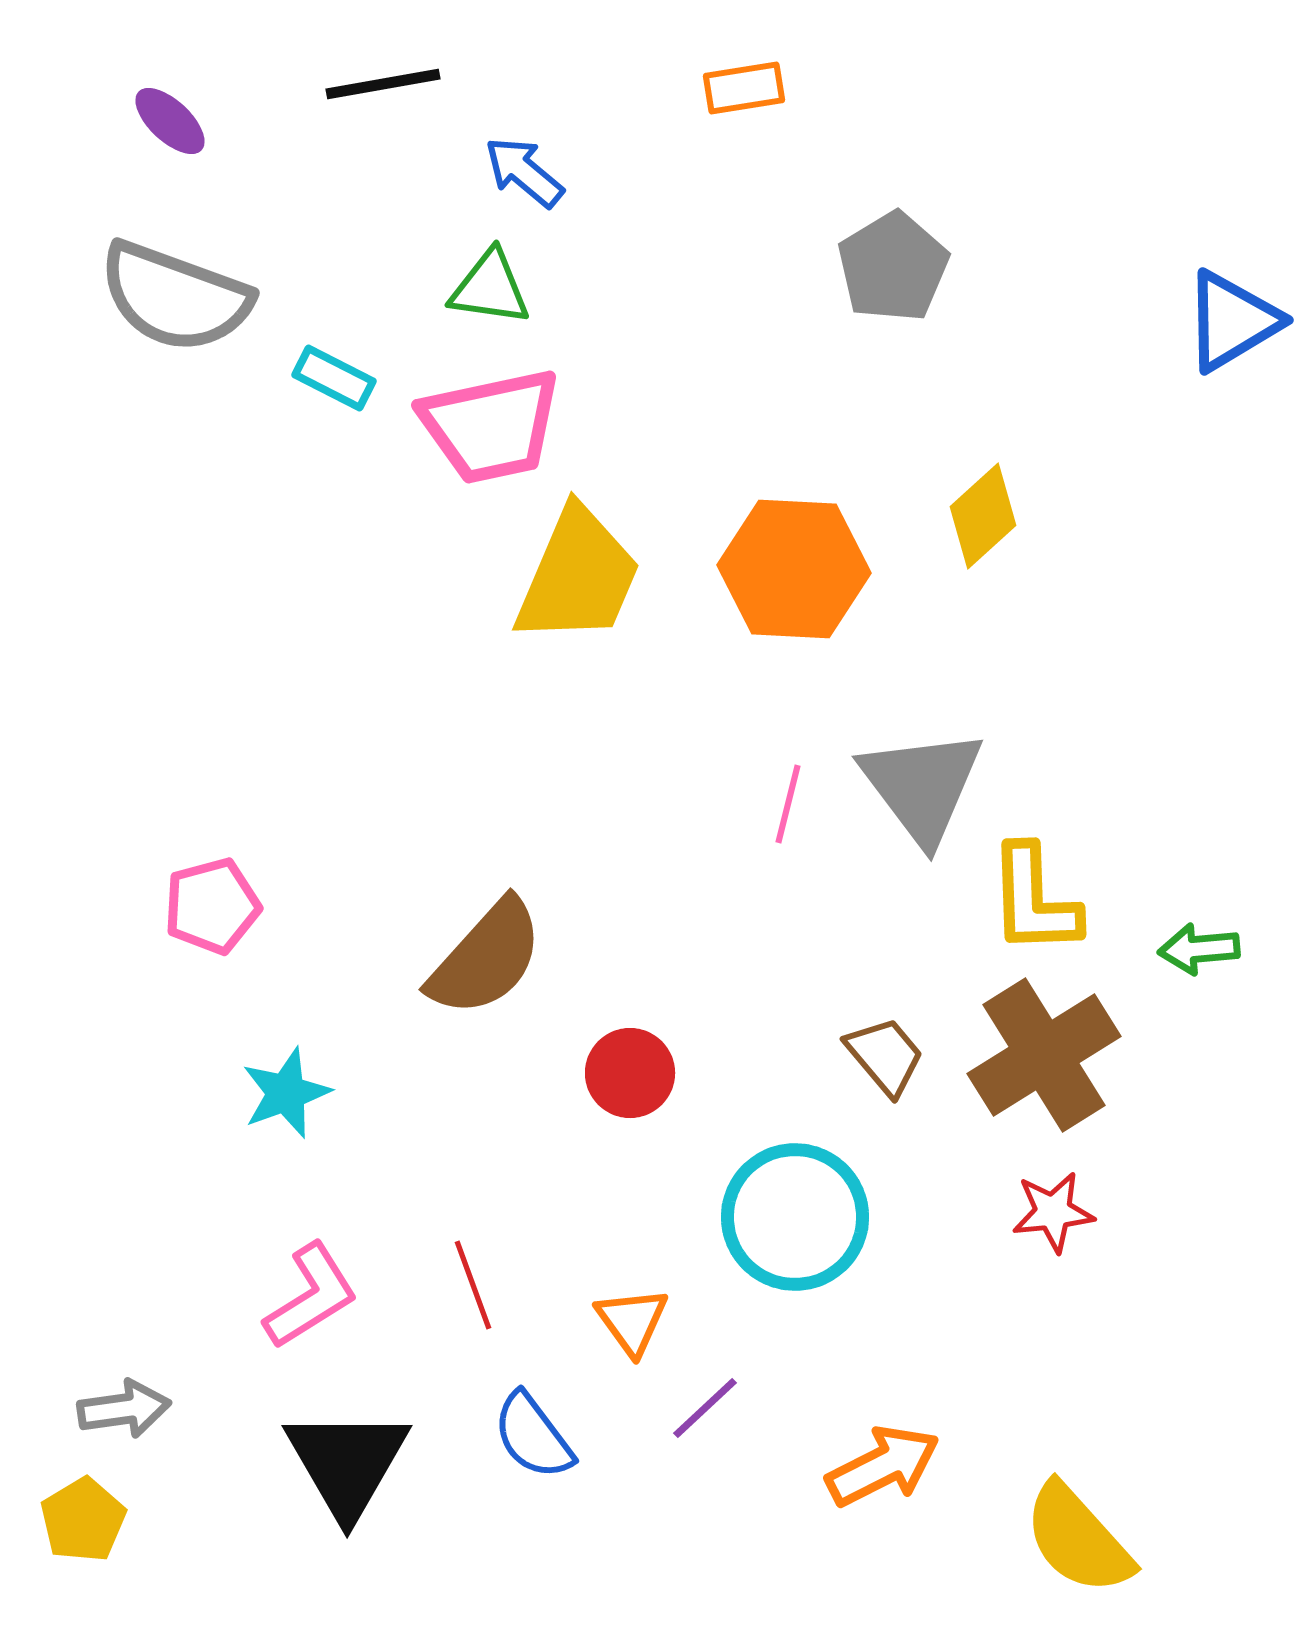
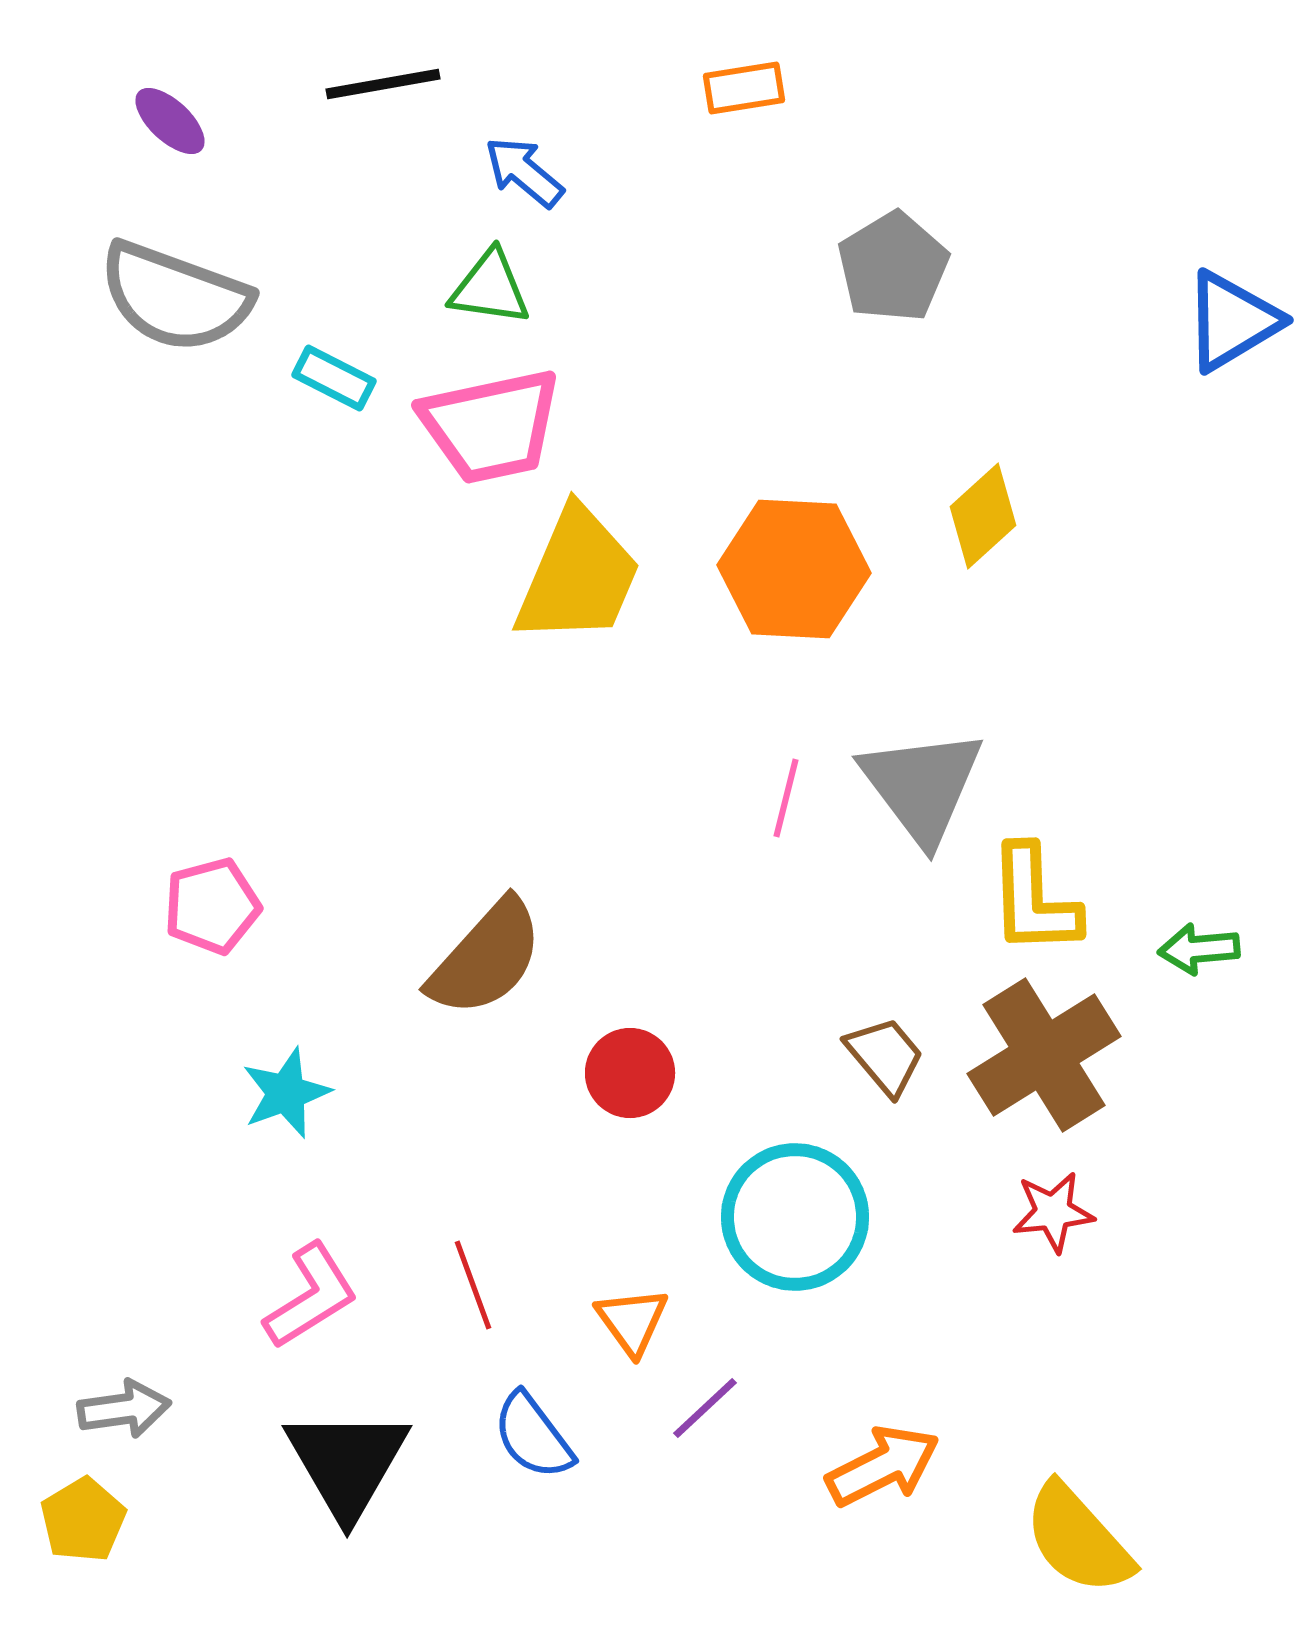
pink line: moved 2 px left, 6 px up
